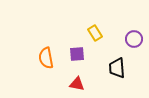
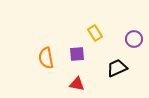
black trapezoid: rotated 70 degrees clockwise
